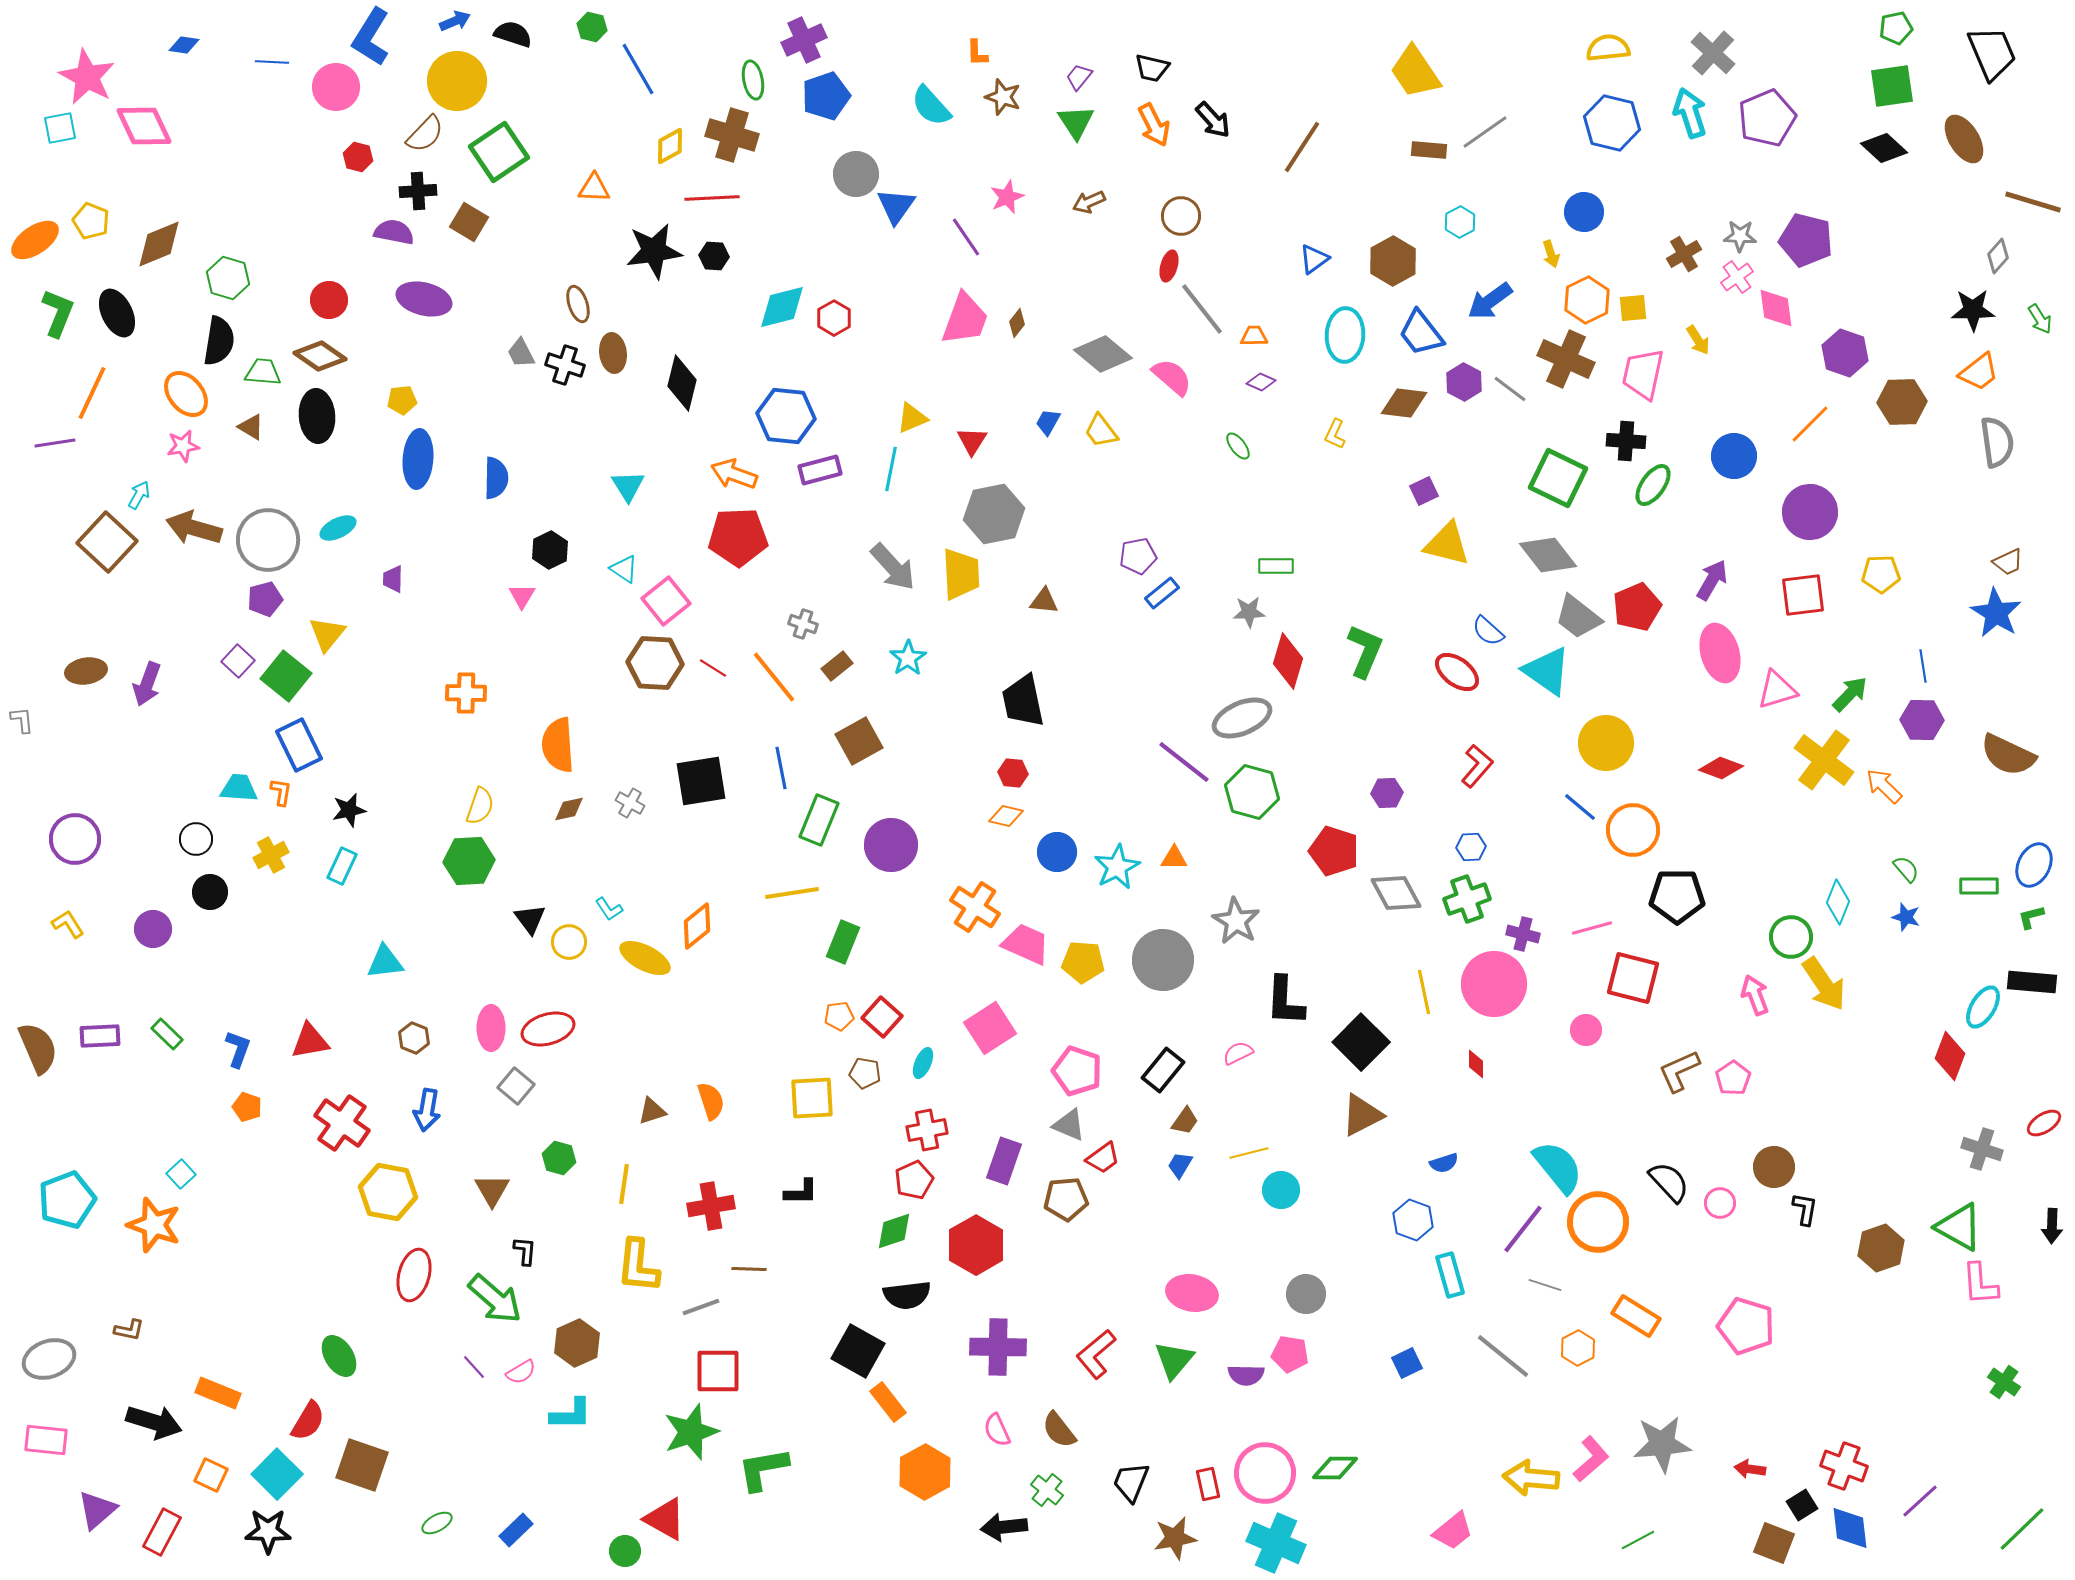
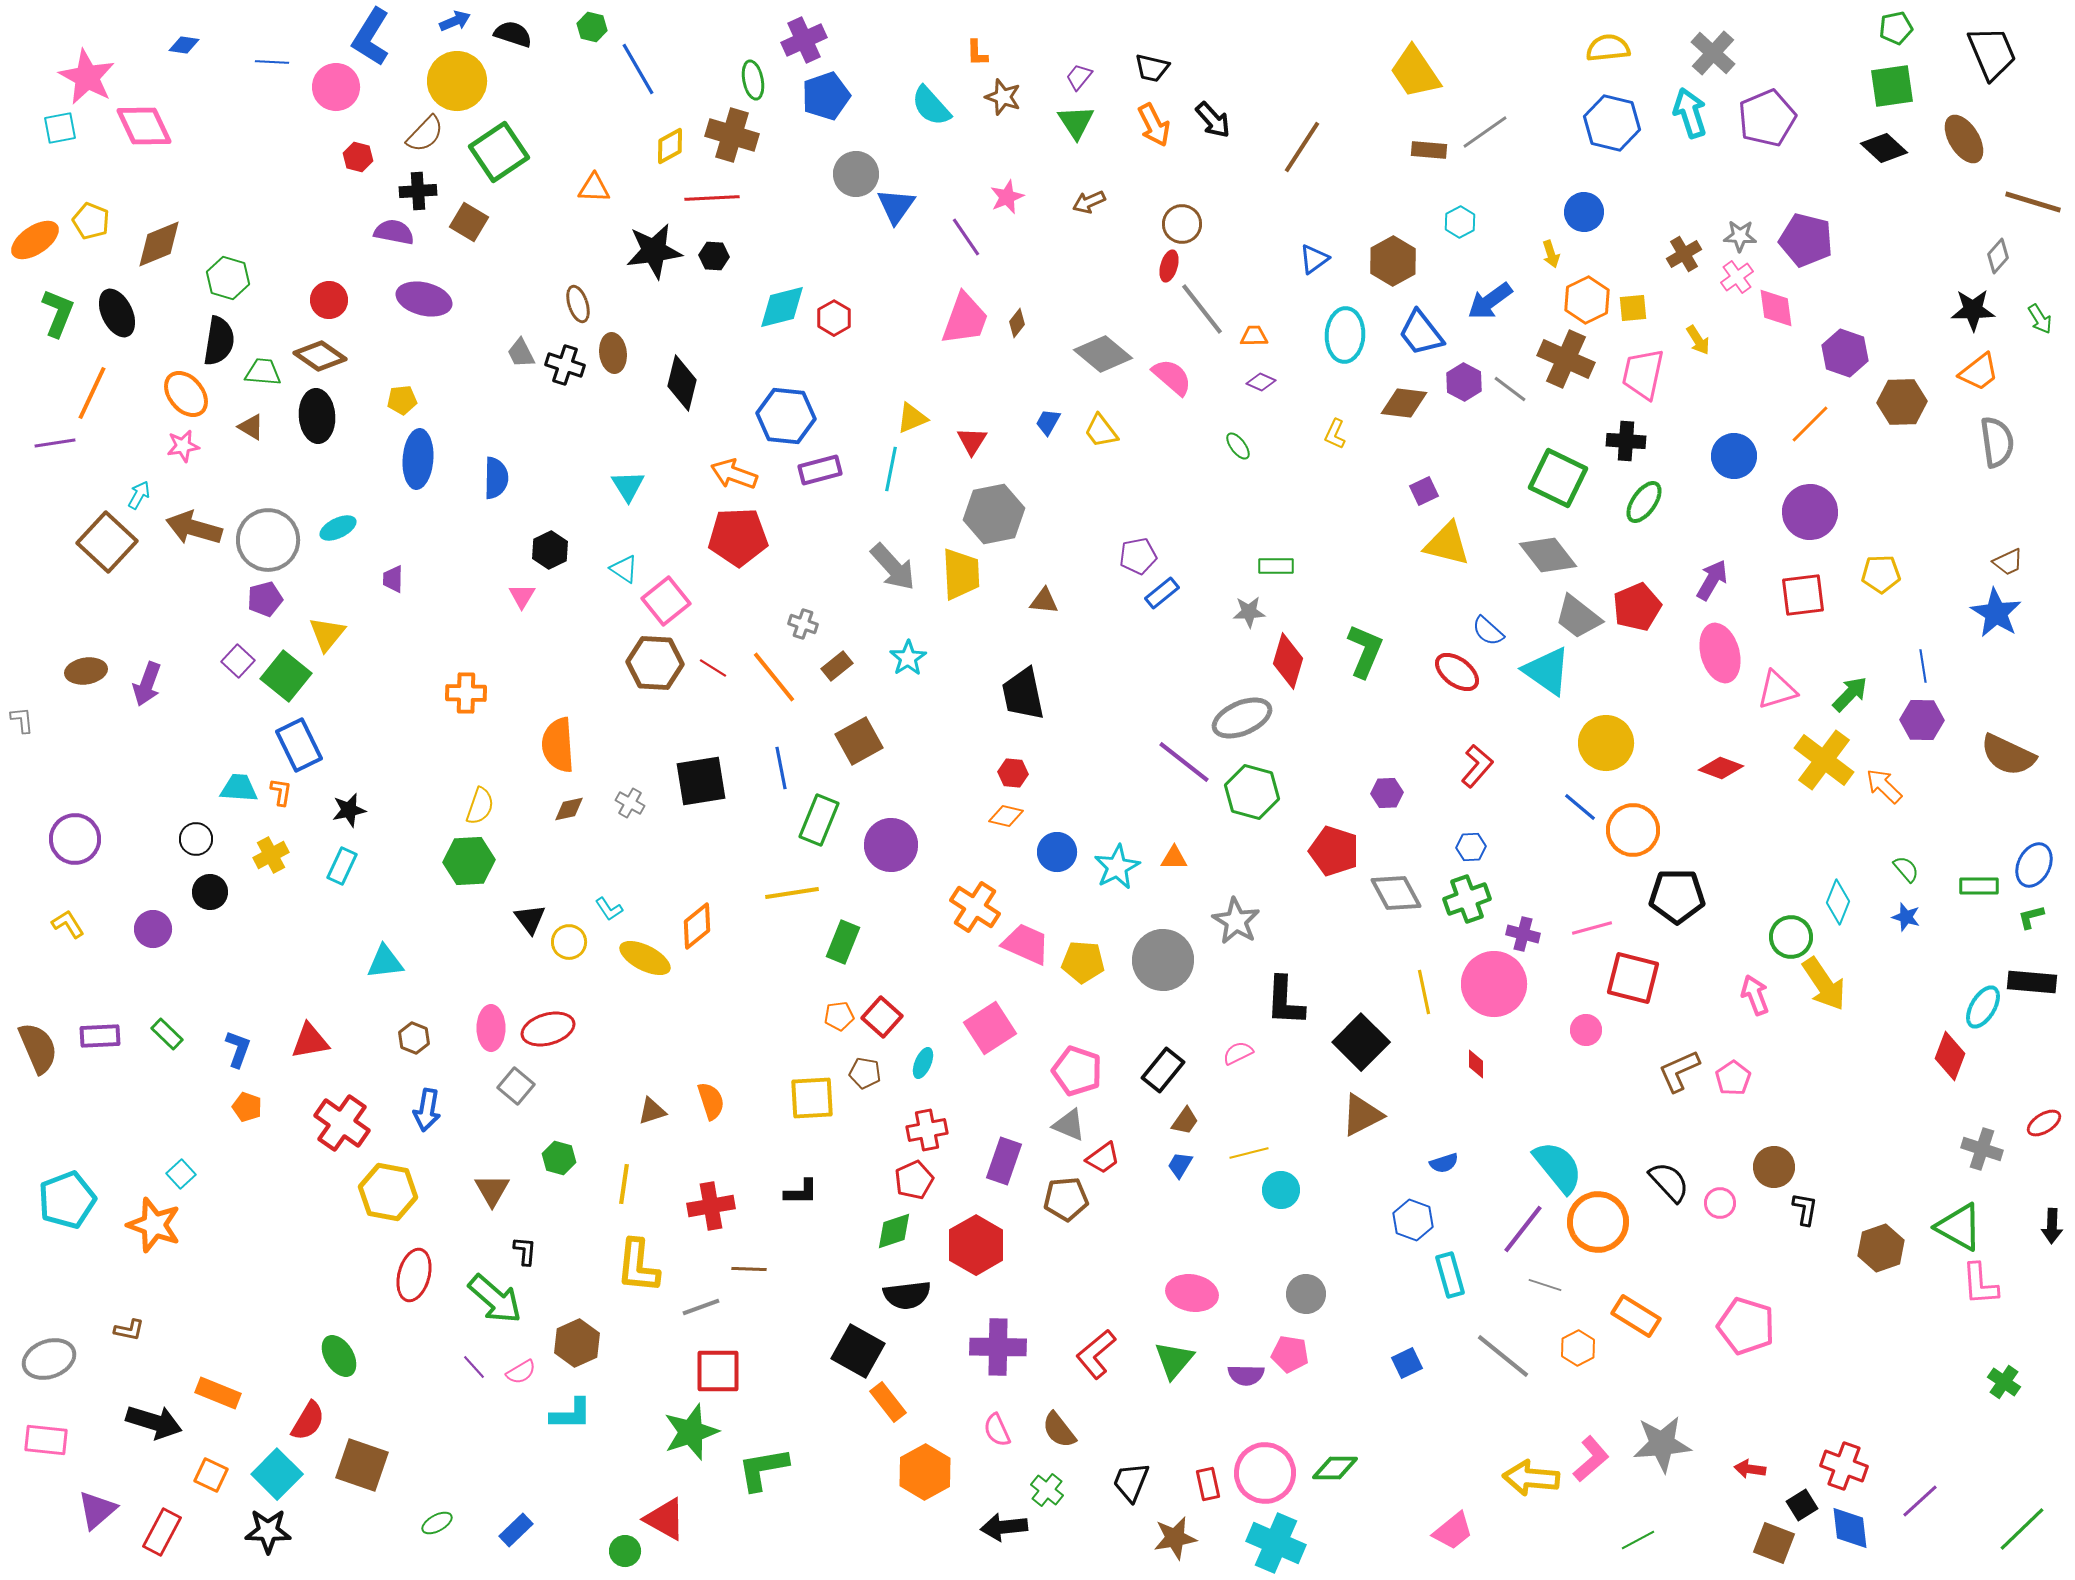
brown circle at (1181, 216): moved 1 px right, 8 px down
green ellipse at (1653, 485): moved 9 px left, 17 px down
black trapezoid at (1023, 701): moved 7 px up
